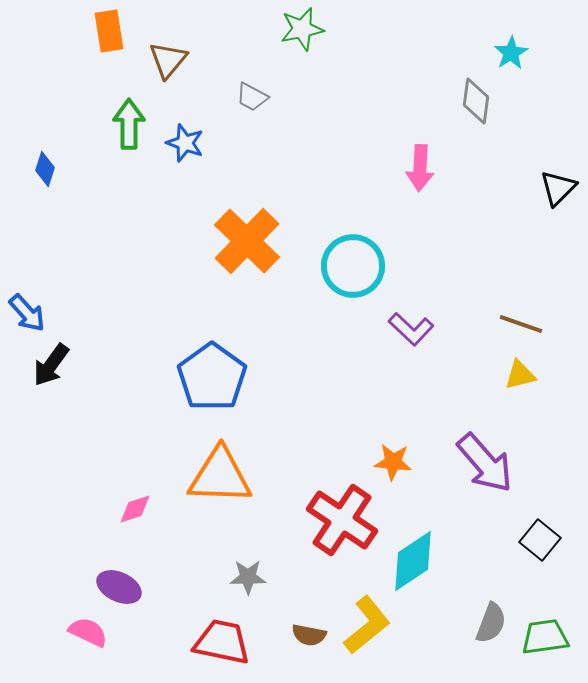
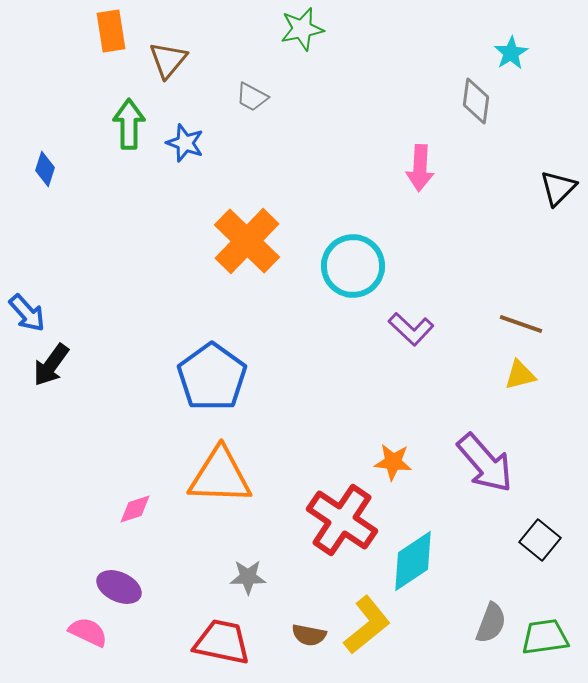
orange rectangle: moved 2 px right
